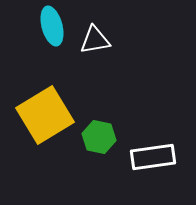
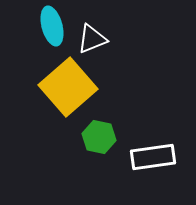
white triangle: moved 3 px left, 1 px up; rotated 12 degrees counterclockwise
yellow square: moved 23 px right, 28 px up; rotated 10 degrees counterclockwise
